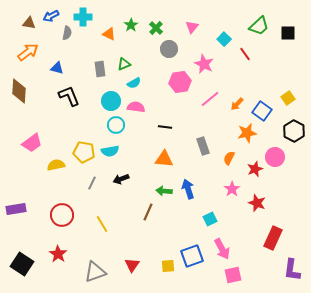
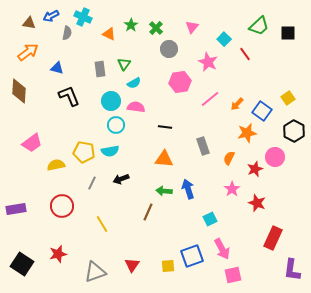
cyan cross at (83, 17): rotated 24 degrees clockwise
green triangle at (124, 64): rotated 32 degrees counterclockwise
pink star at (204, 64): moved 4 px right, 2 px up
red circle at (62, 215): moved 9 px up
red star at (58, 254): rotated 24 degrees clockwise
